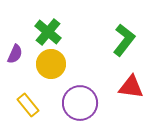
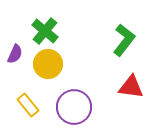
green cross: moved 3 px left, 1 px up
yellow circle: moved 3 px left
purple circle: moved 6 px left, 4 px down
